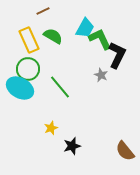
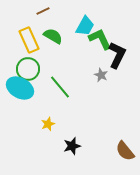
cyan trapezoid: moved 2 px up
yellow star: moved 3 px left, 4 px up
